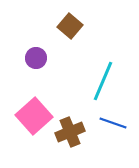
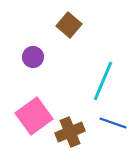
brown square: moved 1 px left, 1 px up
purple circle: moved 3 px left, 1 px up
pink square: rotated 6 degrees clockwise
